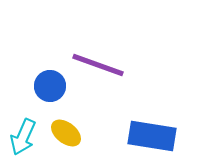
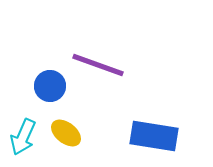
blue rectangle: moved 2 px right
